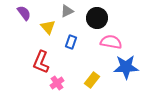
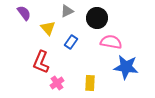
yellow triangle: moved 1 px down
blue rectangle: rotated 16 degrees clockwise
blue star: rotated 10 degrees clockwise
yellow rectangle: moved 2 px left, 3 px down; rotated 35 degrees counterclockwise
